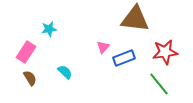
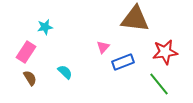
cyan star: moved 4 px left, 2 px up
blue rectangle: moved 1 px left, 4 px down
